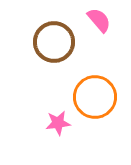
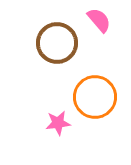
brown circle: moved 3 px right, 1 px down
